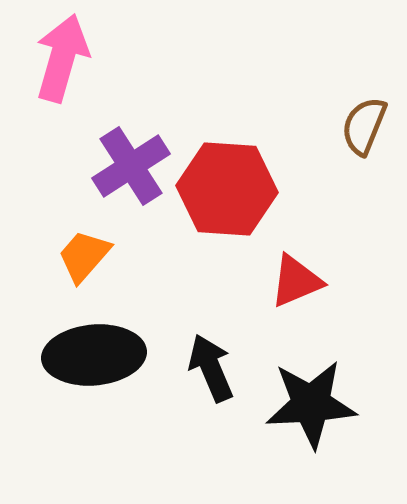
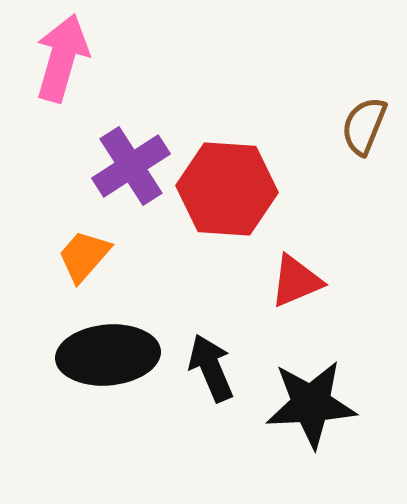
black ellipse: moved 14 px right
